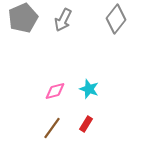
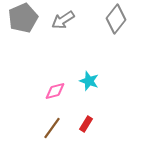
gray arrow: rotated 30 degrees clockwise
cyan star: moved 8 px up
